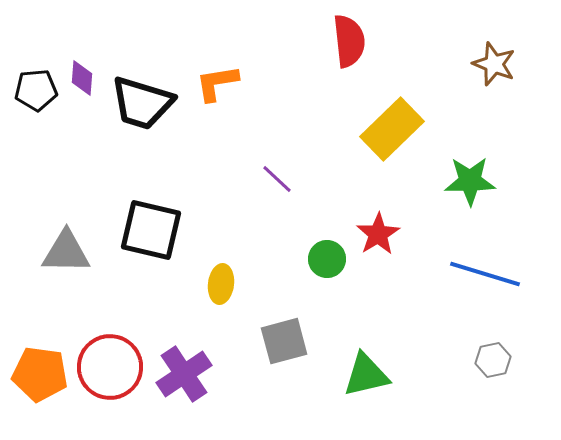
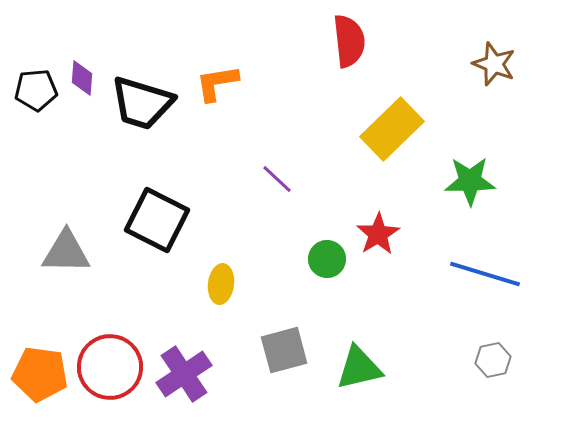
black square: moved 6 px right, 10 px up; rotated 14 degrees clockwise
gray square: moved 9 px down
green triangle: moved 7 px left, 7 px up
